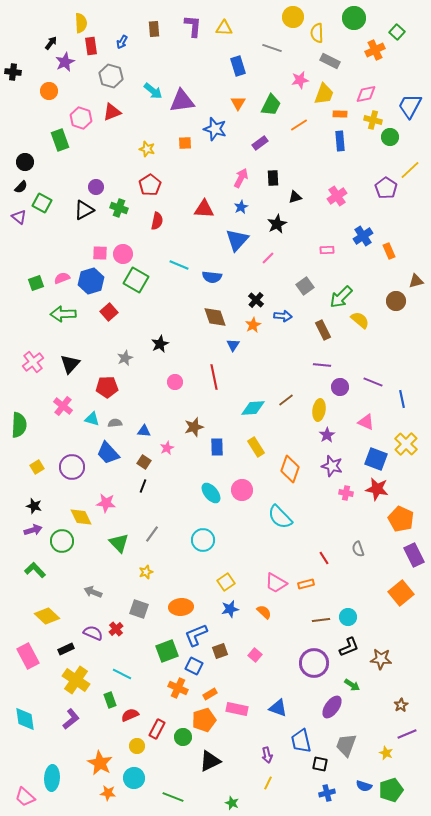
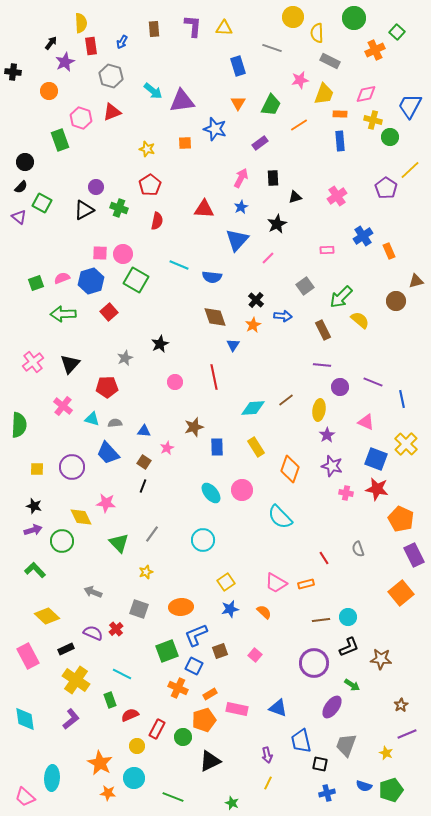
yellow square at (37, 467): moved 2 px down; rotated 32 degrees clockwise
